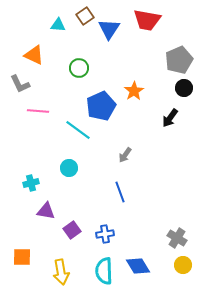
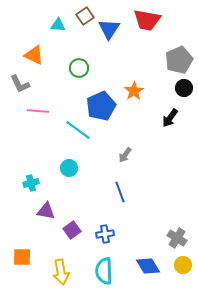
blue diamond: moved 10 px right
